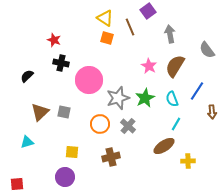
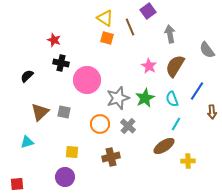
pink circle: moved 2 px left
